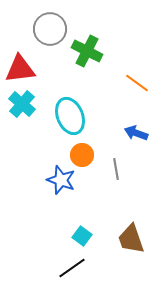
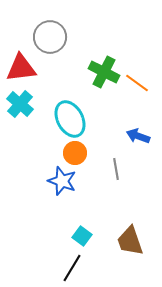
gray circle: moved 8 px down
green cross: moved 17 px right, 21 px down
red triangle: moved 1 px right, 1 px up
cyan cross: moved 2 px left
cyan ellipse: moved 3 px down; rotated 6 degrees counterclockwise
blue arrow: moved 2 px right, 3 px down
orange circle: moved 7 px left, 2 px up
blue star: moved 1 px right, 1 px down
brown trapezoid: moved 1 px left, 2 px down
black line: rotated 24 degrees counterclockwise
